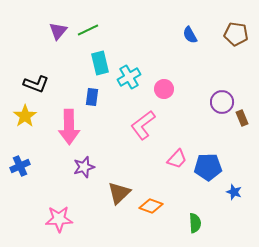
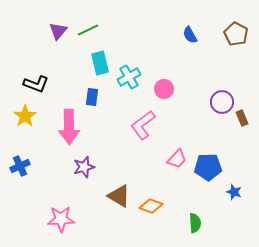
brown pentagon: rotated 20 degrees clockwise
brown triangle: moved 3 px down; rotated 45 degrees counterclockwise
pink star: moved 2 px right
